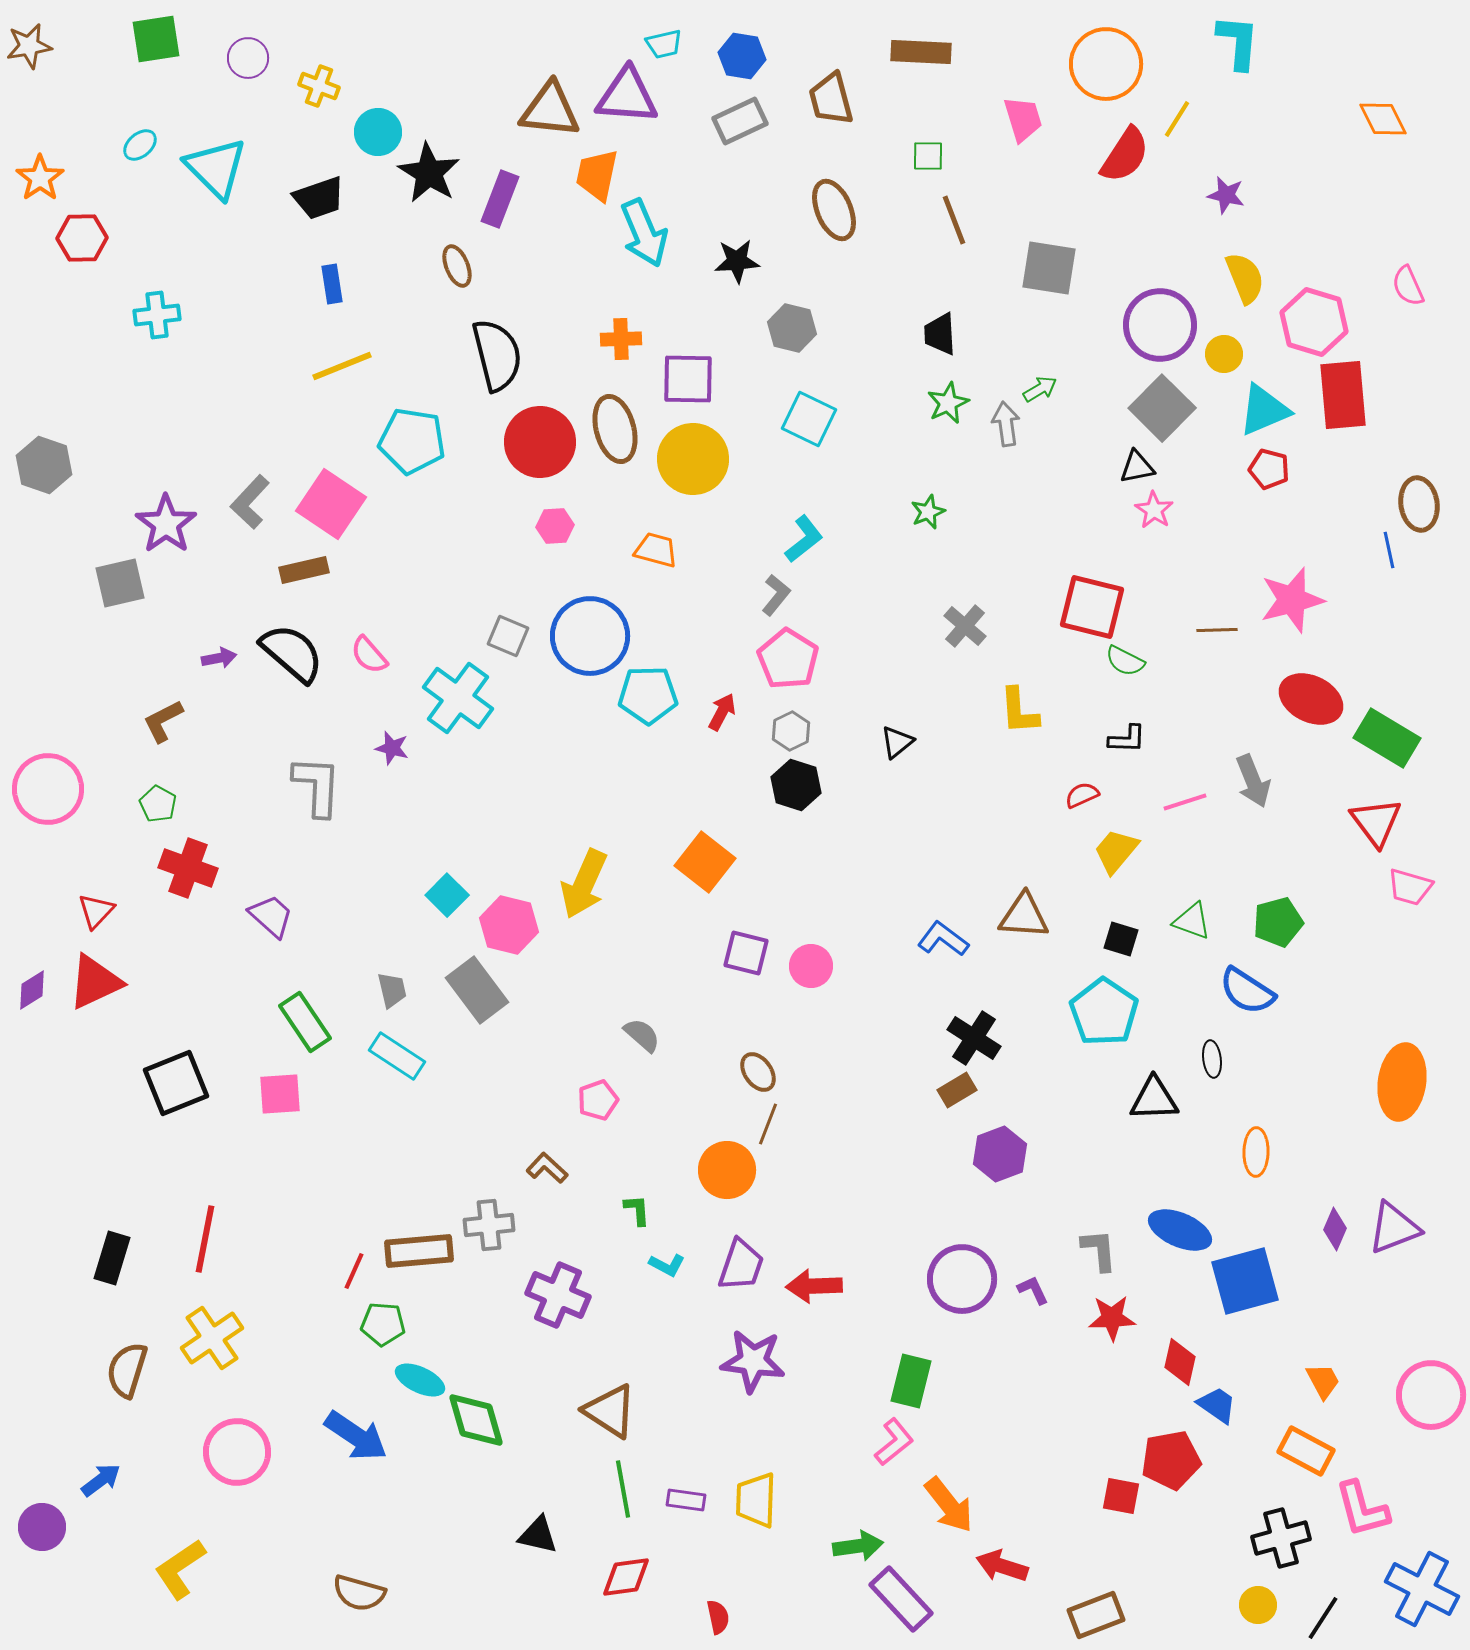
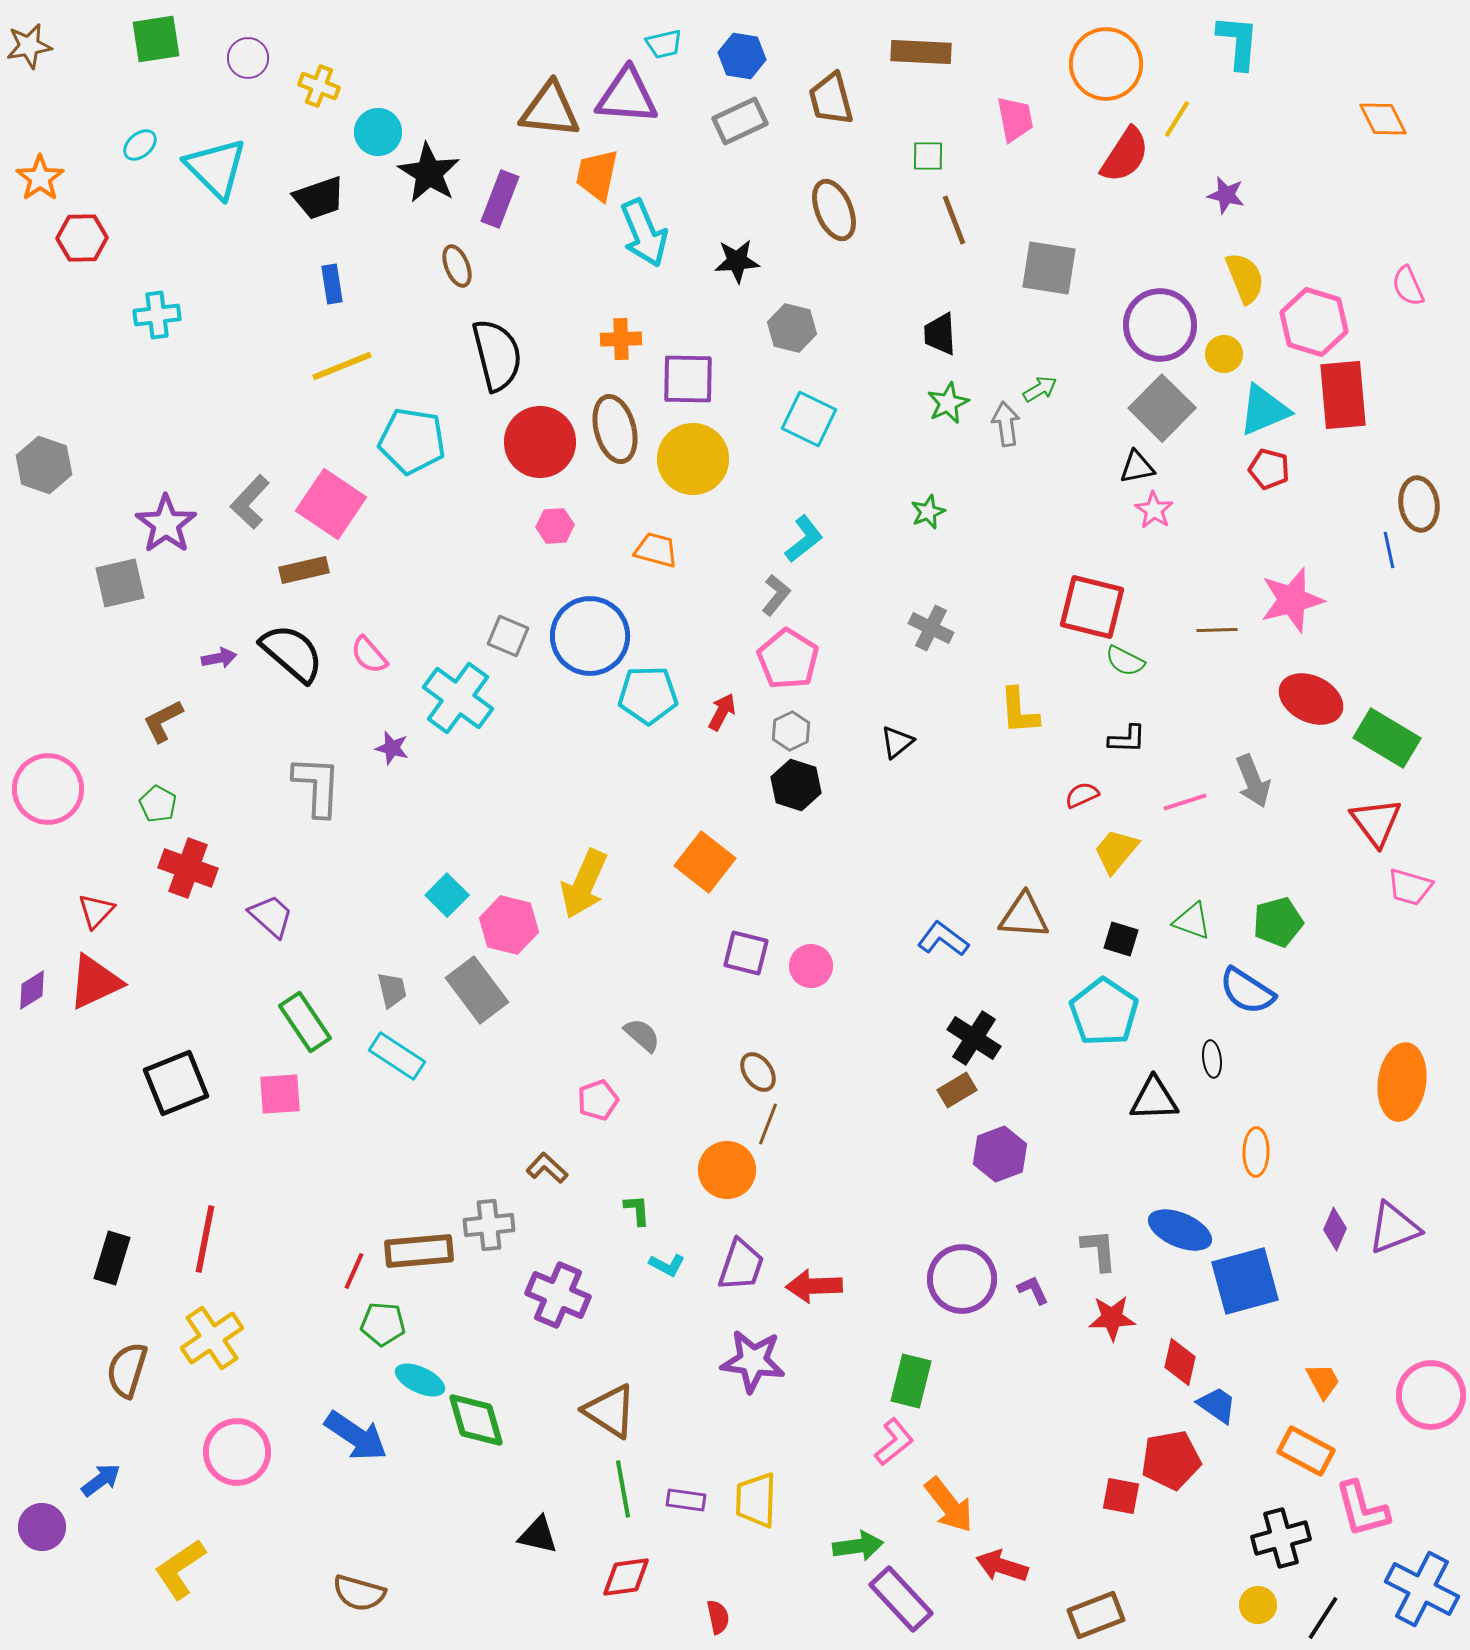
pink trapezoid at (1023, 119): moved 8 px left; rotated 6 degrees clockwise
gray cross at (965, 626): moved 34 px left, 2 px down; rotated 15 degrees counterclockwise
